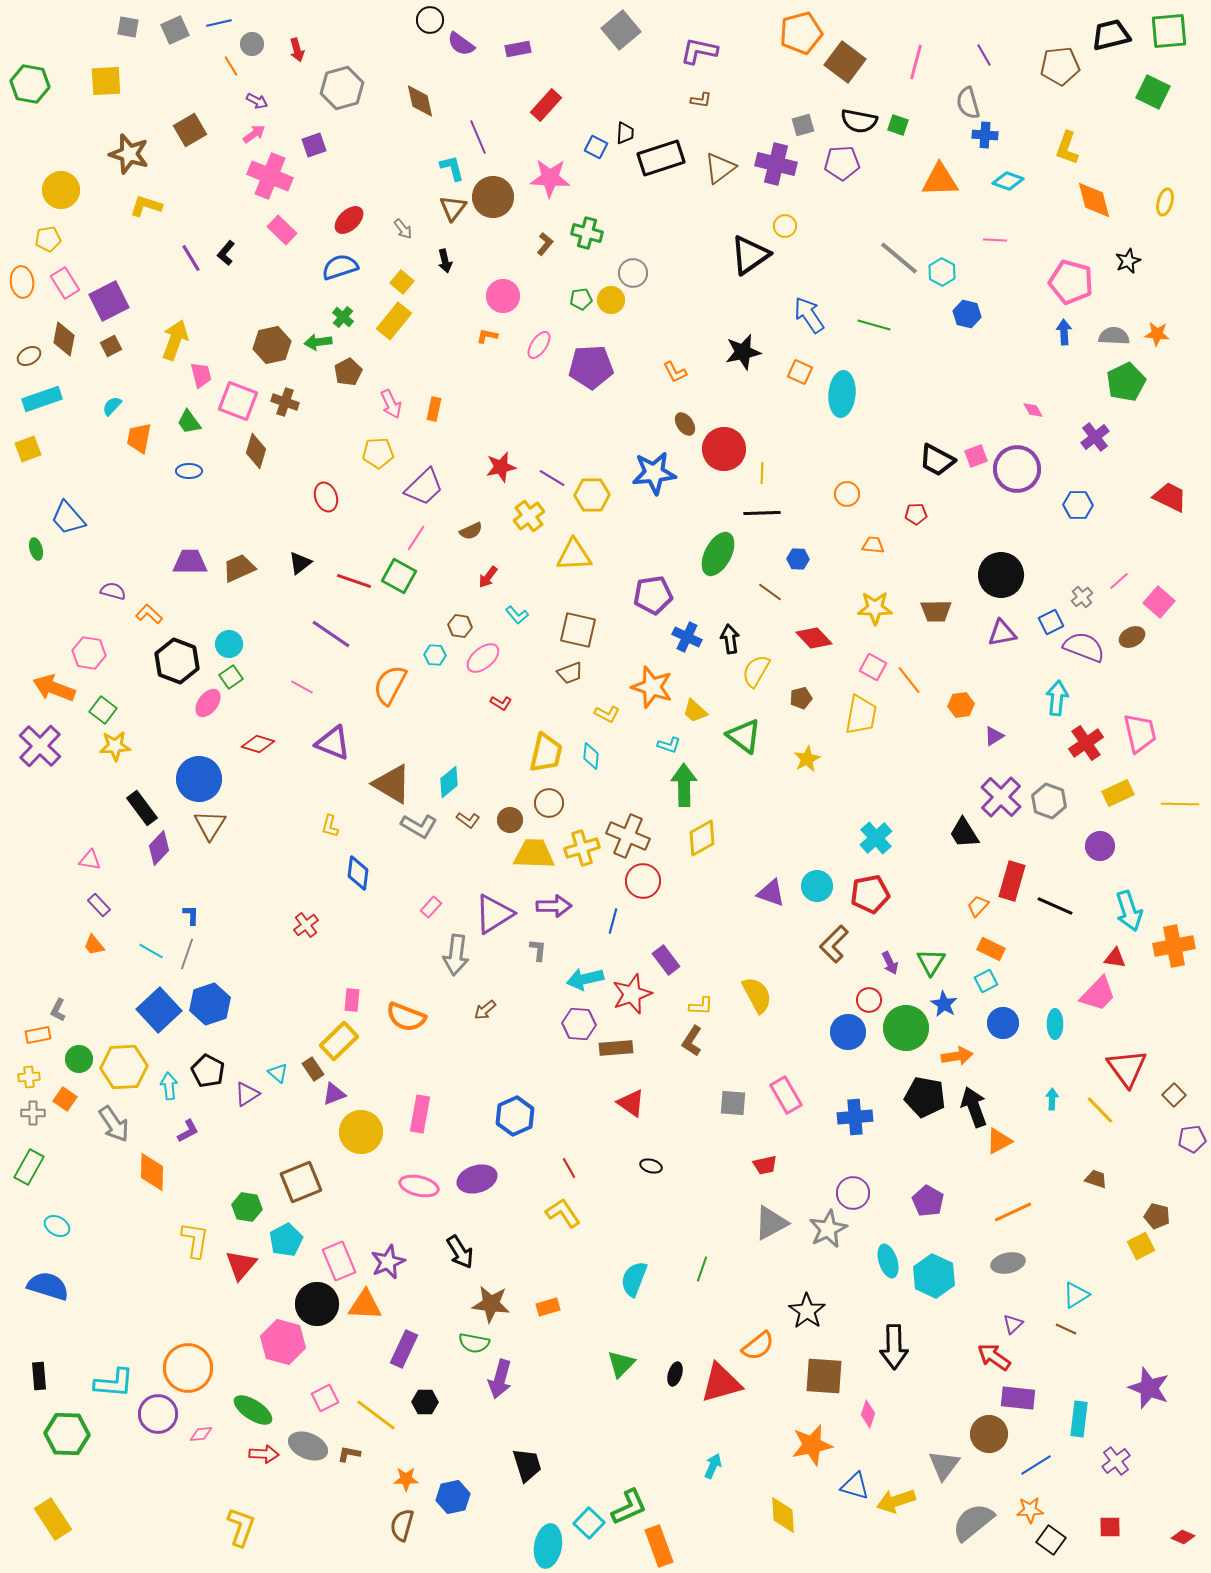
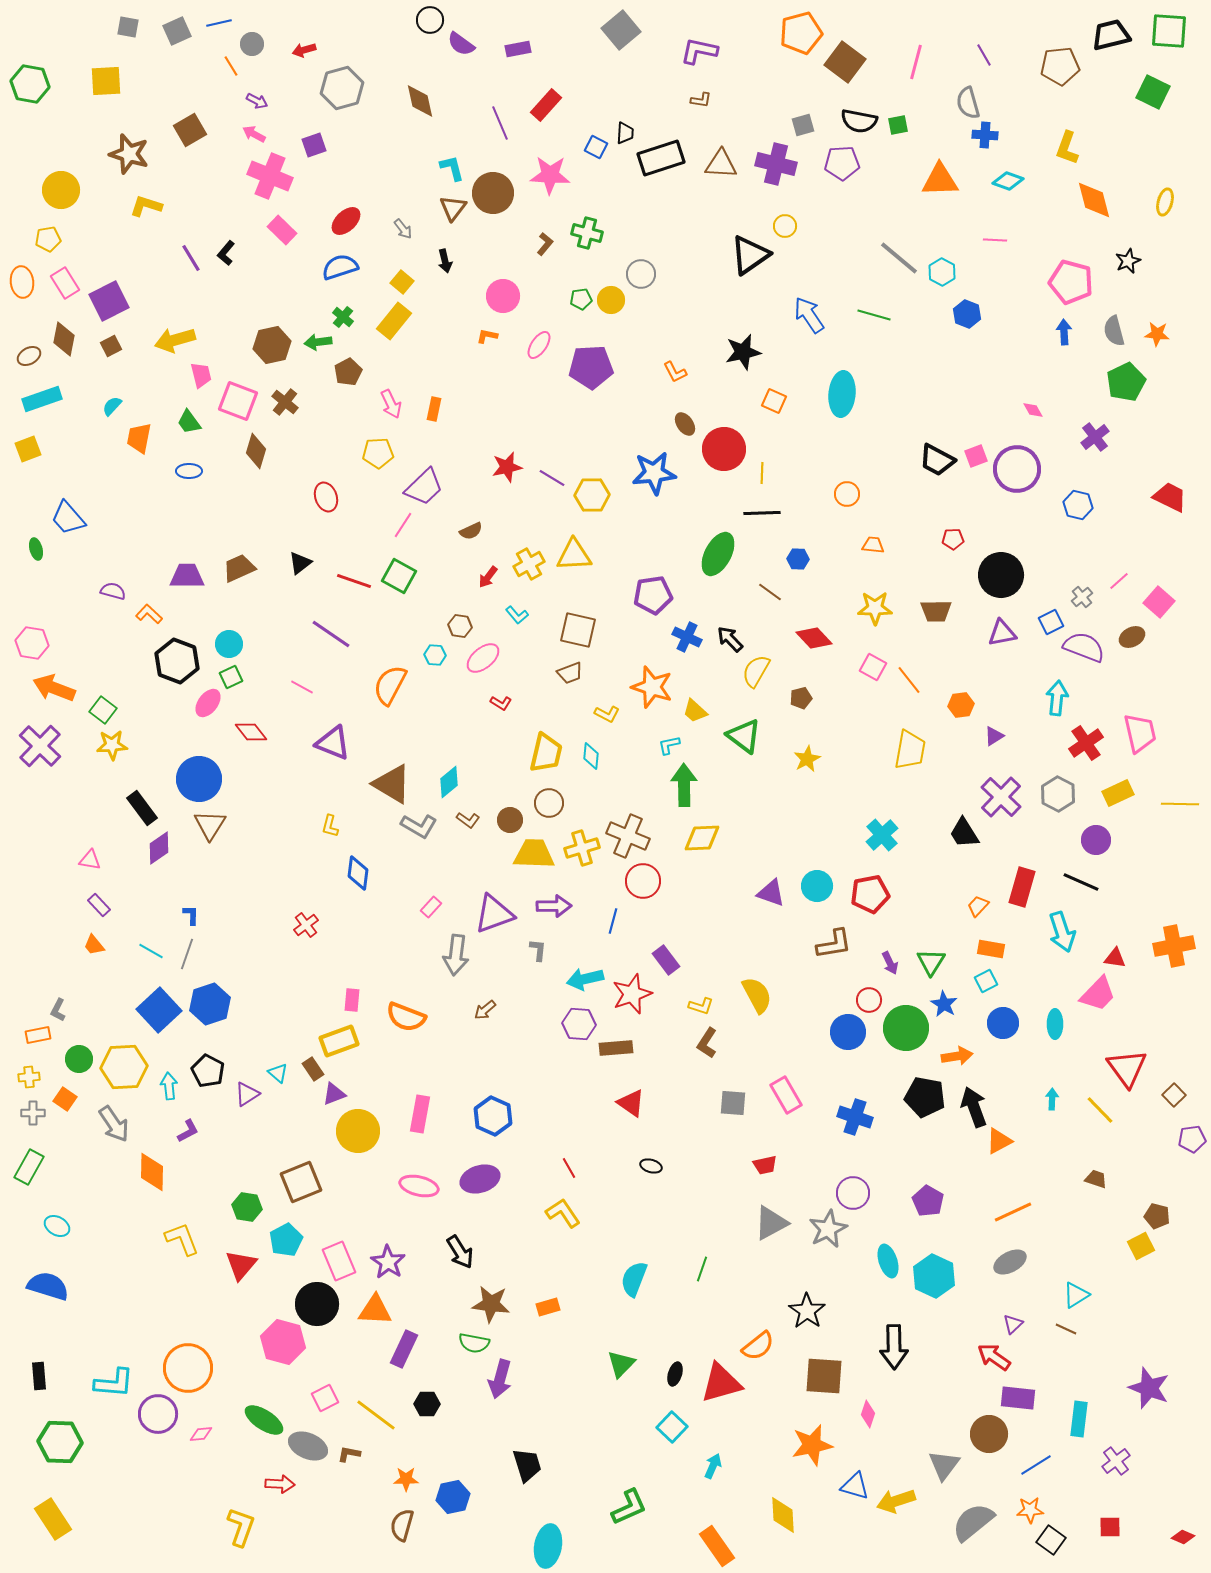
gray square at (175, 30): moved 2 px right, 1 px down
green square at (1169, 31): rotated 9 degrees clockwise
red arrow at (297, 50): moved 7 px right; rotated 90 degrees clockwise
green square at (898, 125): rotated 30 degrees counterclockwise
pink arrow at (254, 134): rotated 115 degrees counterclockwise
purple line at (478, 137): moved 22 px right, 14 px up
brown triangle at (720, 168): moved 1 px right, 4 px up; rotated 40 degrees clockwise
pink star at (550, 178): moved 3 px up
brown circle at (493, 197): moved 4 px up
red ellipse at (349, 220): moved 3 px left, 1 px down
gray circle at (633, 273): moved 8 px right, 1 px down
blue hexagon at (967, 314): rotated 8 degrees clockwise
green line at (874, 325): moved 10 px up
gray semicircle at (1114, 336): moved 5 px up; rotated 108 degrees counterclockwise
yellow arrow at (175, 340): rotated 126 degrees counterclockwise
orange square at (800, 372): moved 26 px left, 29 px down
brown cross at (285, 402): rotated 20 degrees clockwise
red star at (501, 467): moved 6 px right
blue hexagon at (1078, 505): rotated 12 degrees clockwise
red pentagon at (916, 514): moved 37 px right, 25 px down
yellow cross at (529, 516): moved 48 px down; rotated 8 degrees clockwise
pink line at (416, 538): moved 13 px left, 13 px up
purple trapezoid at (190, 562): moved 3 px left, 14 px down
black arrow at (730, 639): rotated 36 degrees counterclockwise
pink hexagon at (89, 653): moved 57 px left, 10 px up
green square at (231, 677): rotated 10 degrees clockwise
yellow trapezoid at (861, 715): moved 49 px right, 35 px down
red diamond at (258, 744): moved 7 px left, 12 px up; rotated 36 degrees clockwise
cyan L-shape at (669, 745): rotated 150 degrees clockwise
yellow star at (115, 746): moved 3 px left, 1 px up
gray hexagon at (1049, 801): moved 9 px right, 7 px up; rotated 8 degrees clockwise
yellow diamond at (702, 838): rotated 27 degrees clockwise
cyan cross at (876, 838): moved 6 px right, 3 px up
purple circle at (1100, 846): moved 4 px left, 6 px up
purple diamond at (159, 848): rotated 12 degrees clockwise
red rectangle at (1012, 881): moved 10 px right, 6 px down
black line at (1055, 906): moved 26 px right, 24 px up
cyan arrow at (1129, 911): moved 67 px left, 21 px down
purple triangle at (494, 914): rotated 12 degrees clockwise
brown L-shape at (834, 944): rotated 144 degrees counterclockwise
orange rectangle at (991, 949): rotated 16 degrees counterclockwise
yellow L-shape at (701, 1006): rotated 15 degrees clockwise
yellow rectangle at (339, 1041): rotated 24 degrees clockwise
brown L-shape at (692, 1041): moved 15 px right, 2 px down
blue hexagon at (515, 1116): moved 22 px left; rotated 12 degrees counterclockwise
blue cross at (855, 1117): rotated 24 degrees clockwise
yellow circle at (361, 1132): moved 3 px left, 1 px up
purple ellipse at (477, 1179): moved 3 px right
yellow L-shape at (195, 1240): moved 13 px left, 1 px up; rotated 30 degrees counterclockwise
purple star at (388, 1262): rotated 16 degrees counterclockwise
gray ellipse at (1008, 1263): moved 2 px right, 1 px up; rotated 16 degrees counterclockwise
orange triangle at (365, 1305): moved 10 px right, 5 px down
black hexagon at (425, 1402): moved 2 px right, 2 px down
green ellipse at (253, 1410): moved 11 px right, 10 px down
green hexagon at (67, 1434): moved 7 px left, 8 px down
red arrow at (264, 1454): moved 16 px right, 30 px down
cyan square at (589, 1523): moved 83 px right, 96 px up
orange rectangle at (659, 1546): moved 58 px right; rotated 15 degrees counterclockwise
